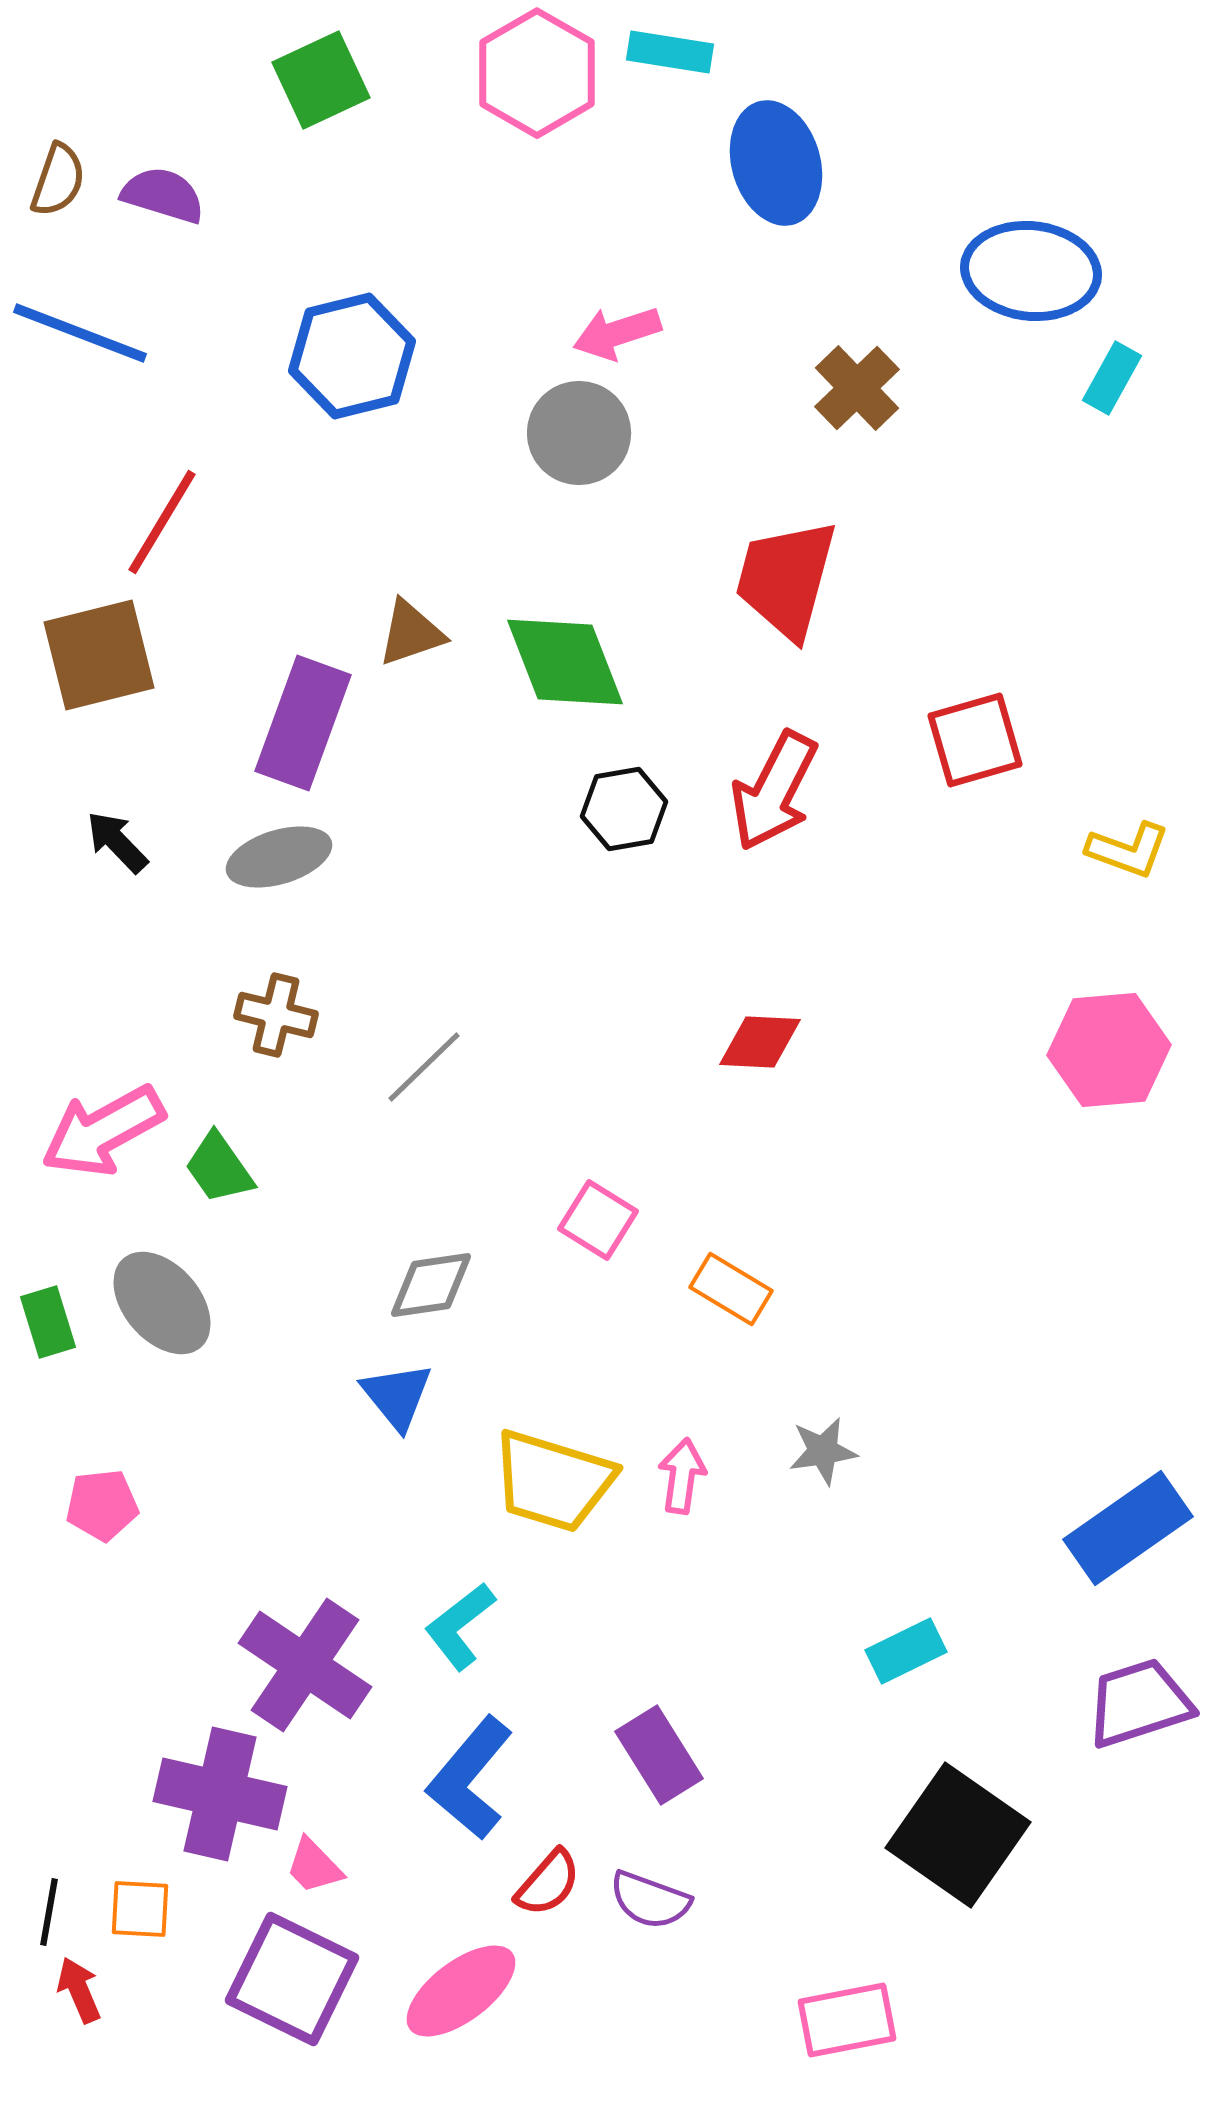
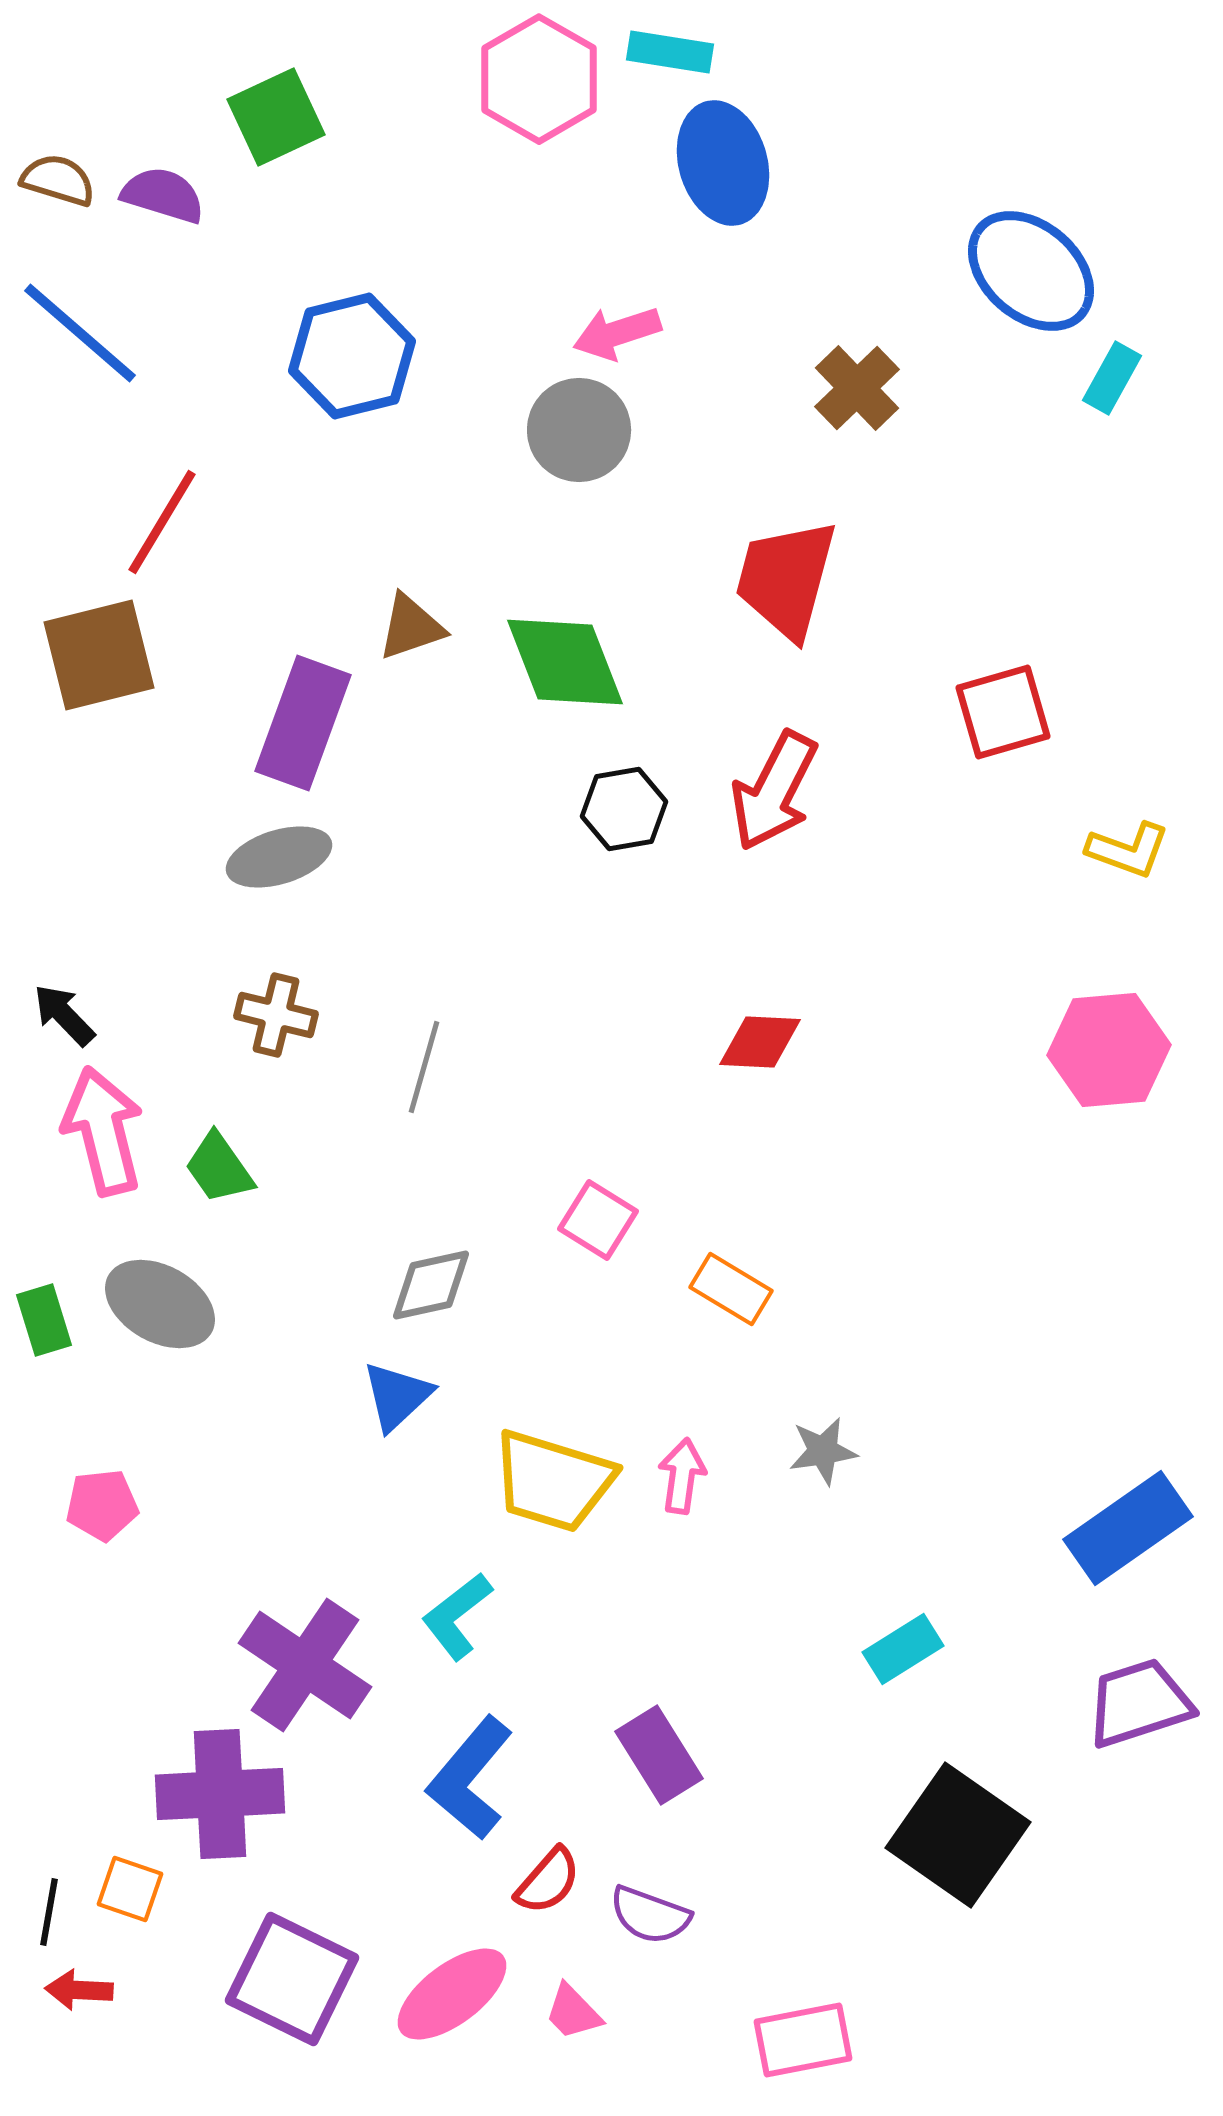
pink hexagon at (537, 73): moved 2 px right, 6 px down
green square at (321, 80): moved 45 px left, 37 px down
blue ellipse at (776, 163): moved 53 px left
brown semicircle at (58, 180): rotated 92 degrees counterclockwise
blue ellipse at (1031, 271): rotated 35 degrees clockwise
blue line at (80, 333): rotated 20 degrees clockwise
gray circle at (579, 433): moved 3 px up
brown triangle at (411, 633): moved 6 px up
red square at (975, 740): moved 28 px right, 28 px up
black arrow at (117, 842): moved 53 px left, 173 px down
gray line at (424, 1067): rotated 30 degrees counterclockwise
pink arrow at (103, 1131): rotated 105 degrees clockwise
gray diamond at (431, 1285): rotated 4 degrees counterclockwise
gray ellipse at (162, 1303): moved 2 px left, 1 px down; rotated 20 degrees counterclockwise
green rectangle at (48, 1322): moved 4 px left, 2 px up
blue triangle at (397, 1396): rotated 26 degrees clockwise
cyan L-shape at (460, 1626): moved 3 px left, 10 px up
cyan rectangle at (906, 1651): moved 3 px left, 2 px up; rotated 6 degrees counterclockwise
purple cross at (220, 1794): rotated 16 degrees counterclockwise
pink trapezoid at (314, 1866): moved 259 px right, 146 px down
red semicircle at (548, 1883): moved 2 px up
purple semicircle at (650, 1900): moved 15 px down
orange square at (140, 1909): moved 10 px left, 20 px up; rotated 16 degrees clockwise
red arrow at (79, 1990): rotated 64 degrees counterclockwise
pink ellipse at (461, 1991): moved 9 px left, 3 px down
pink rectangle at (847, 2020): moved 44 px left, 20 px down
